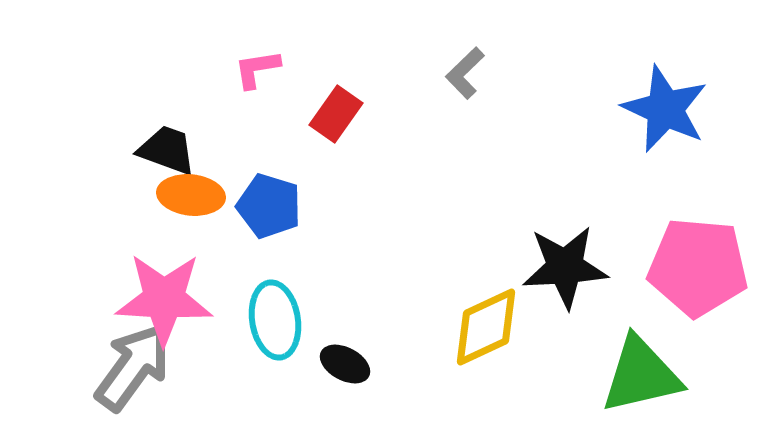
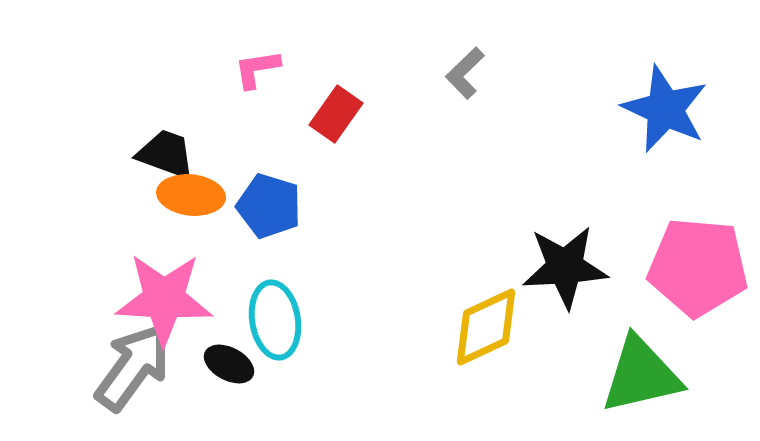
black trapezoid: moved 1 px left, 4 px down
black ellipse: moved 116 px left
